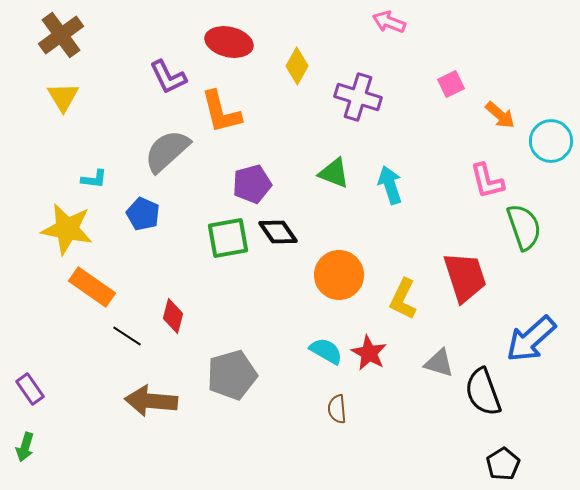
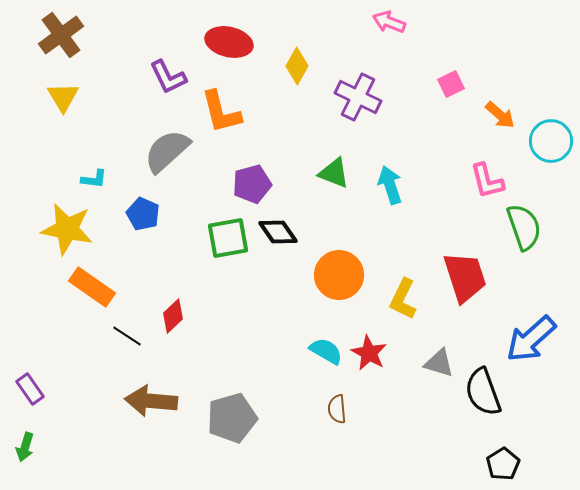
purple cross: rotated 9 degrees clockwise
red diamond: rotated 32 degrees clockwise
gray pentagon: moved 43 px down
